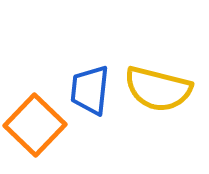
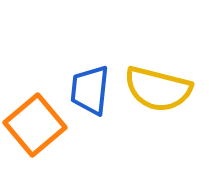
orange square: rotated 6 degrees clockwise
